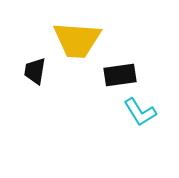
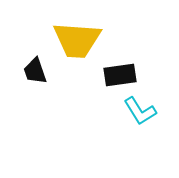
black trapezoid: rotated 28 degrees counterclockwise
cyan L-shape: moved 1 px up
